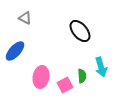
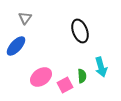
gray triangle: rotated 40 degrees clockwise
black ellipse: rotated 20 degrees clockwise
blue ellipse: moved 1 px right, 5 px up
pink ellipse: rotated 45 degrees clockwise
